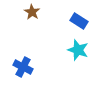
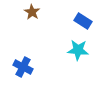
blue rectangle: moved 4 px right
cyan star: rotated 15 degrees counterclockwise
